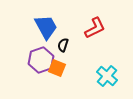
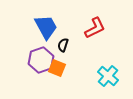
cyan cross: moved 1 px right
